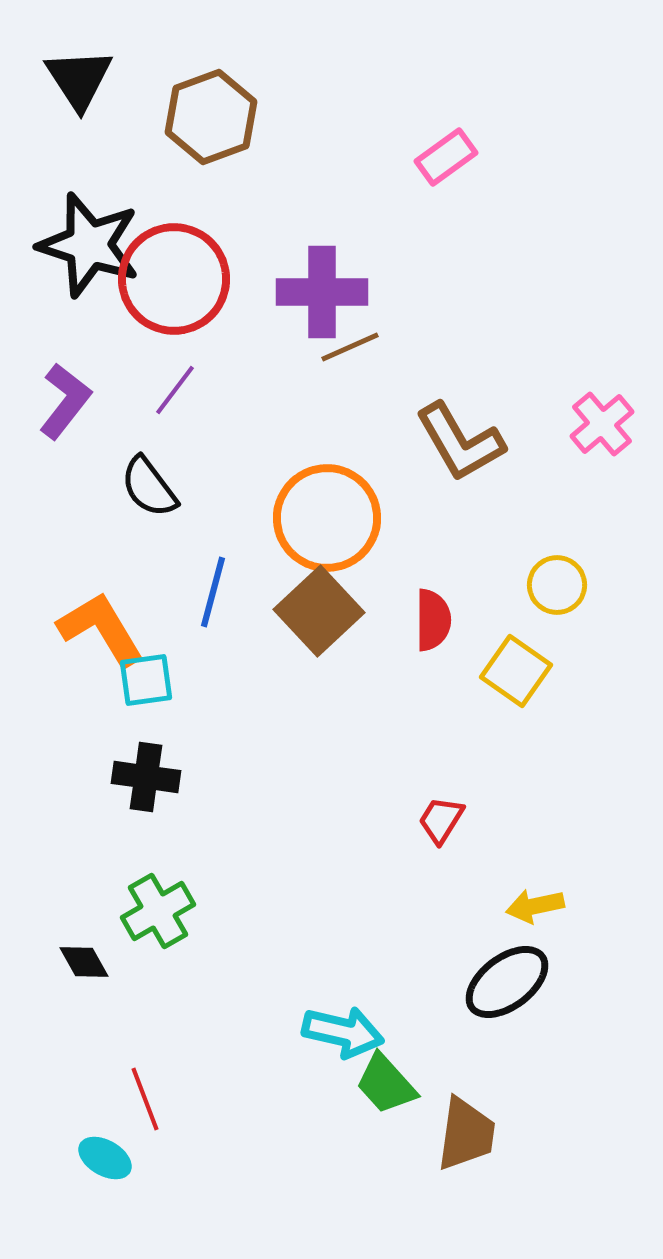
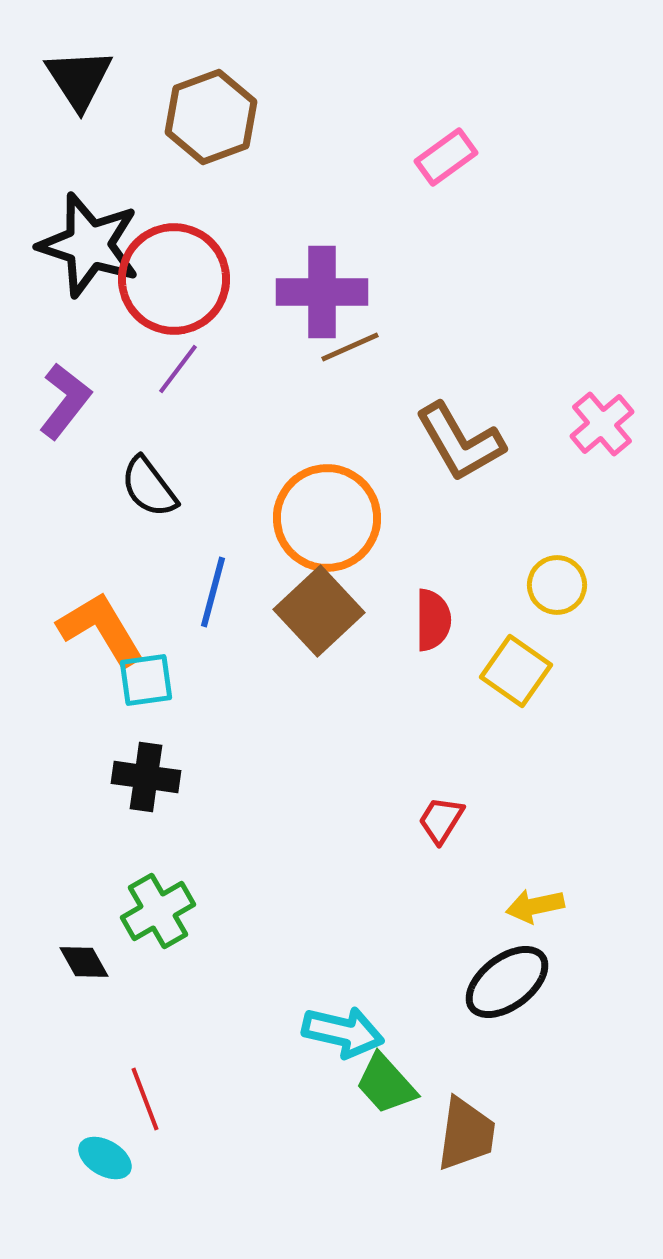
purple line: moved 3 px right, 21 px up
